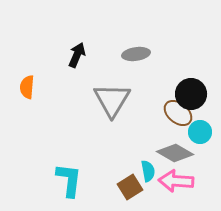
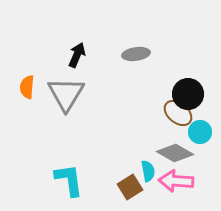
black circle: moved 3 px left
gray triangle: moved 46 px left, 6 px up
cyan L-shape: rotated 15 degrees counterclockwise
